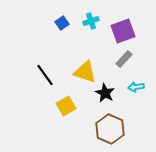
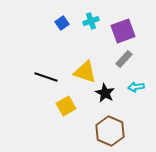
black line: moved 1 px right, 2 px down; rotated 35 degrees counterclockwise
brown hexagon: moved 2 px down
